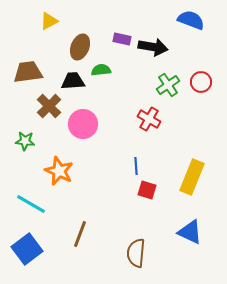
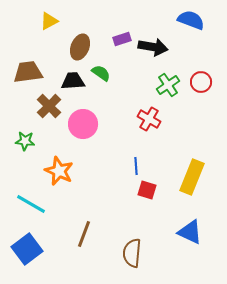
purple rectangle: rotated 30 degrees counterclockwise
green semicircle: moved 3 px down; rotated 42 degrees clockwise
brown line: moved 4 px right
brown semicircle: moved 4 px left
